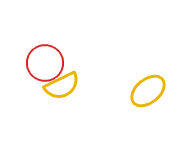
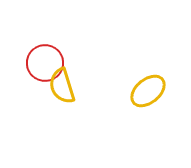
yellow semicircle: rotated 99 degrees clockwise
